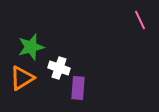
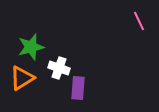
pink line: moved 1 px left, 1 px down
